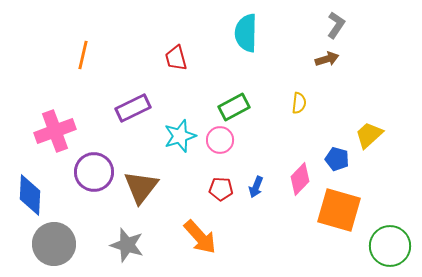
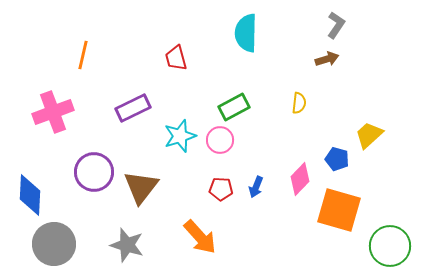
pink cross: moved 2 px left, 19 px up
